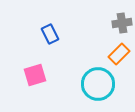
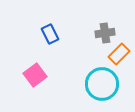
gray cross: moved 17 px left, 10 px down
pink square: rotated 20 degrees counterclockwise
cyan circle: moved 4 px right
